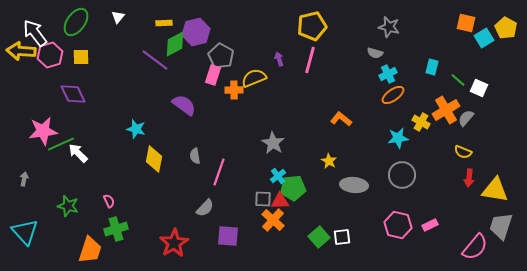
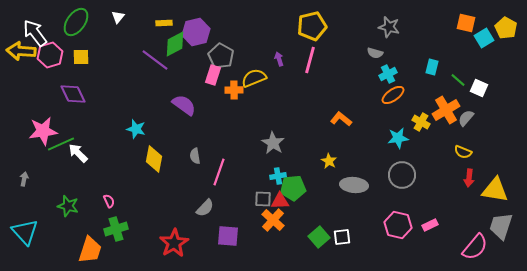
cyan cross at (278, 176): rotated 28 degrees clockwise
